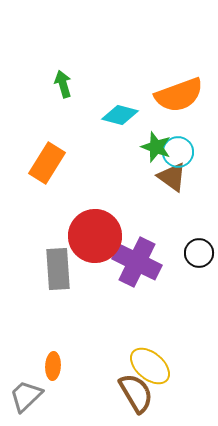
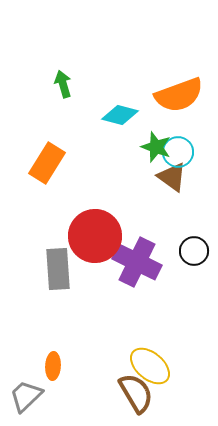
black circle: moved 5 px left, 2 px up
